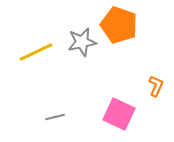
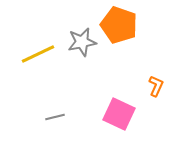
yellow line: moved 2 px right, 2 px down
